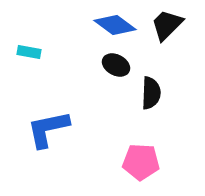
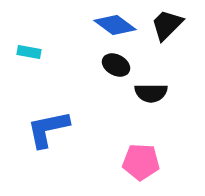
black semicircle: rotated 88 degrees clockwise
